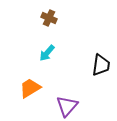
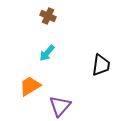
brown cross: moved 1 px left, 2 px up
orange trapezoid: moved 2 px up
purple triangle: moved 7 px left
